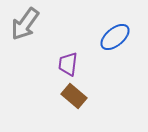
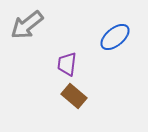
gray arrow: moved 2 px right, 1 px down; rotated 16 degrees clockwise
purple trapezoid: moved 1 px left
